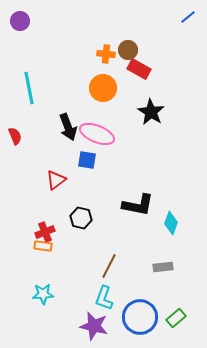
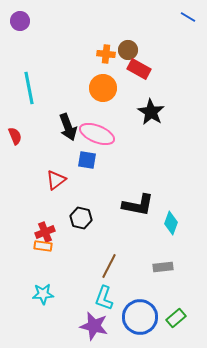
blue line: rotated 70 degrees clockwise
